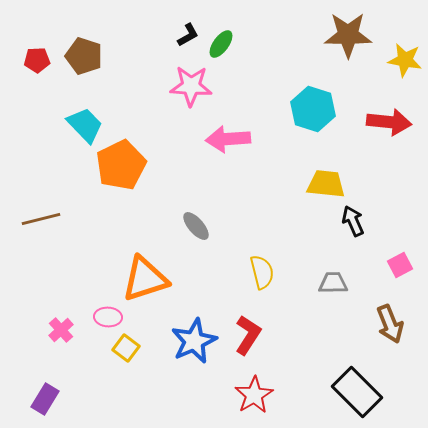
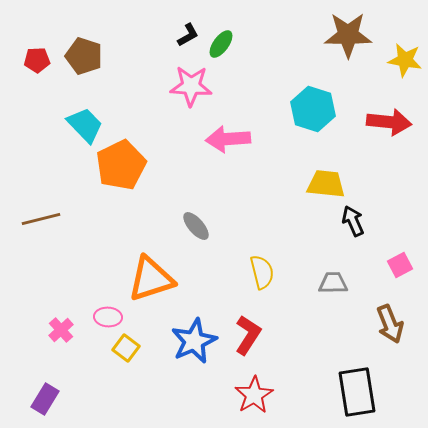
orange triangle: moved 6 px right
black rectangle: rotated 36 degrees clockwise
